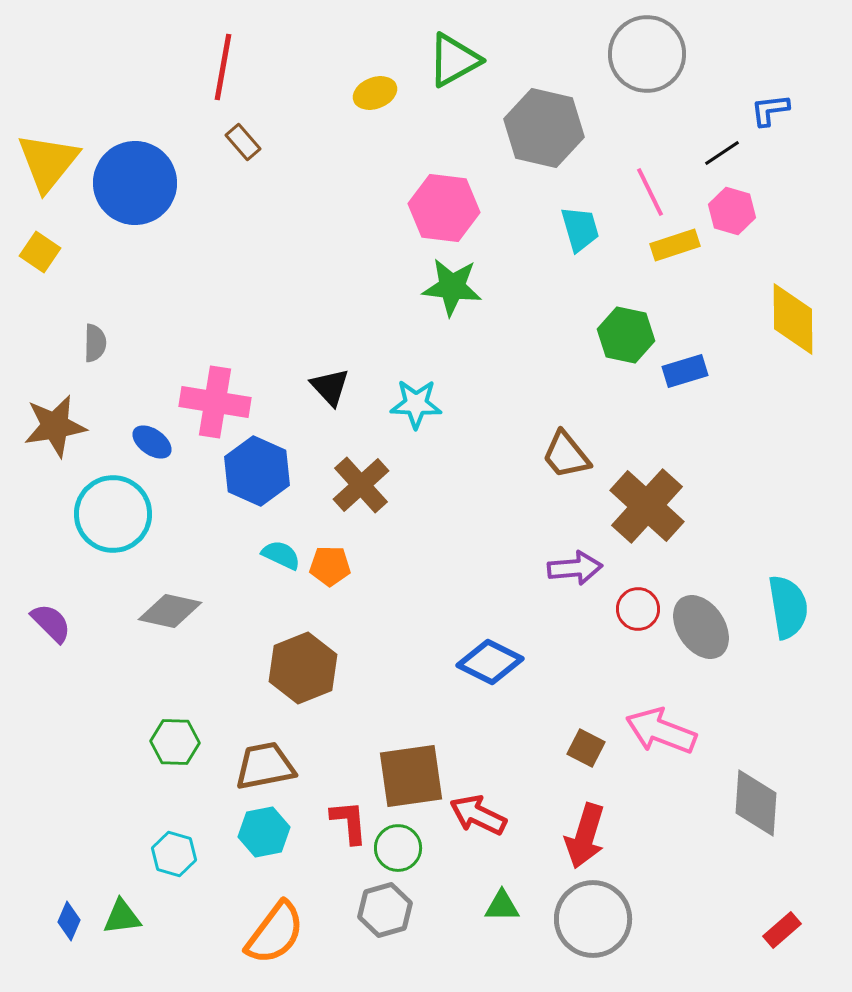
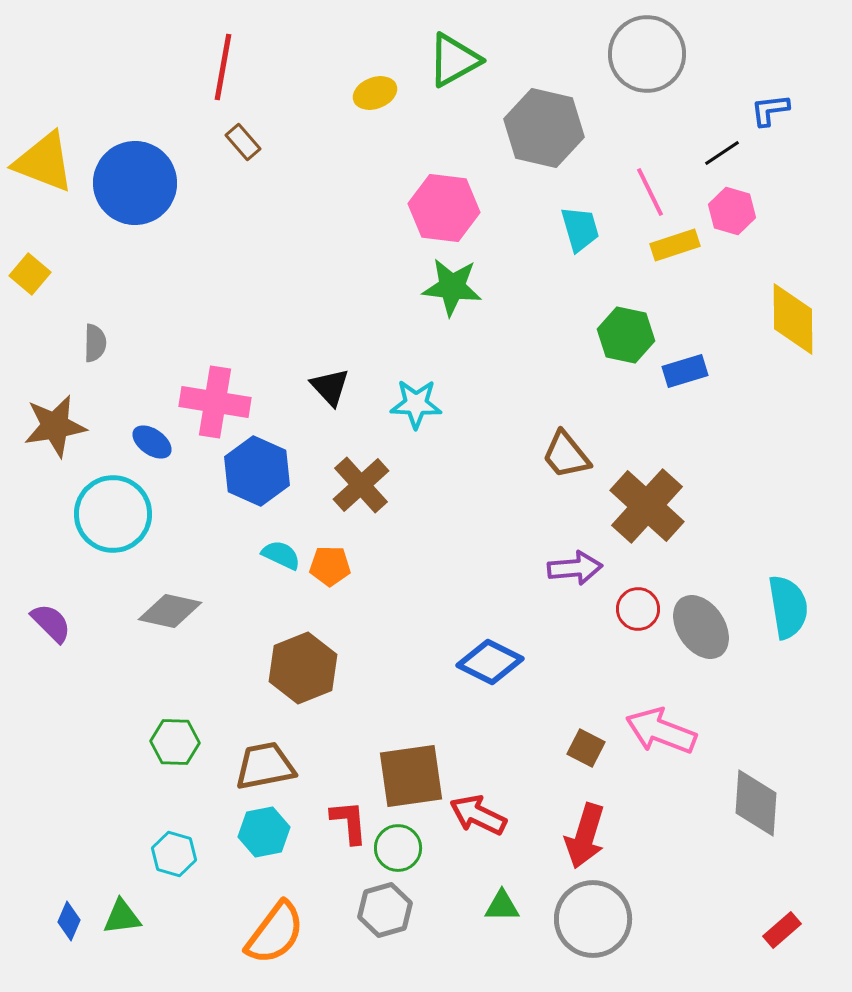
yellow triangle at (48, 162): moved 4 px left; rotated 48 degrees counterclockwise
yellow square at (40, 252): moved 10 px left, 22 px down; rotated 6 degrees clockwise
